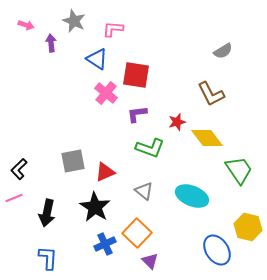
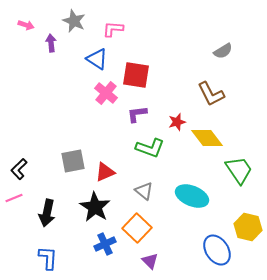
orange square: moved 5 px up
